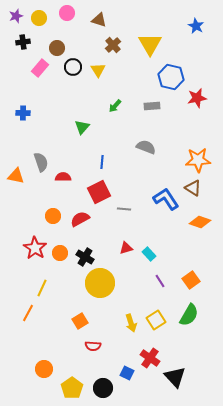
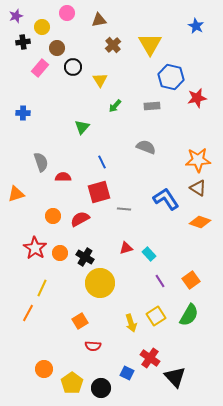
yellow circle at (39, 18): moved 3 px right, 9 px down
brown triangle at (99, 20): rotated 28 degrees counterclockwise
yellow triangle at (98, 70): moved 2 px right, 10 px down
blue line at (102, 162): rotated 32 degrees counterclockwise
orange triangle at (16, 176): moved 18 px down; rotated 30 degrees counterclockwise
brown triangle at (193, 188): moved 5 px right
red square at (99, 192): rotated 10 degrees clockwise
yellow square at (156, 320): moved 4 px up
yellow pentagon at (72, 388): moved 5 px up
black circle at (103, 388): moved 2 px left
